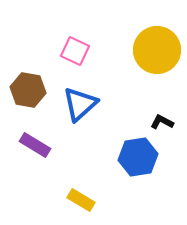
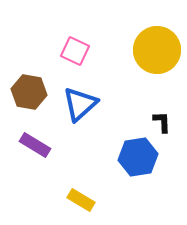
brown hexagon: moved 1 px right, 2 px down
black L-shape: rotated 60 degrees clockwise
